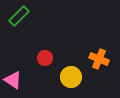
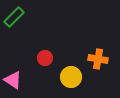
green rectangle: moved 5 px left, 1 px down
orange cross: moved 1 px left; rotated 12 degrees counterclockwise
